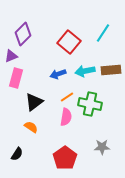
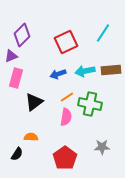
purple diamond: moved 1 px left, 1 px down
red square: moved 3 px left; rotated 25 degrees clockwise
orange semicircle: moved 10 px down; rotated 32 degrees counterclockwise
